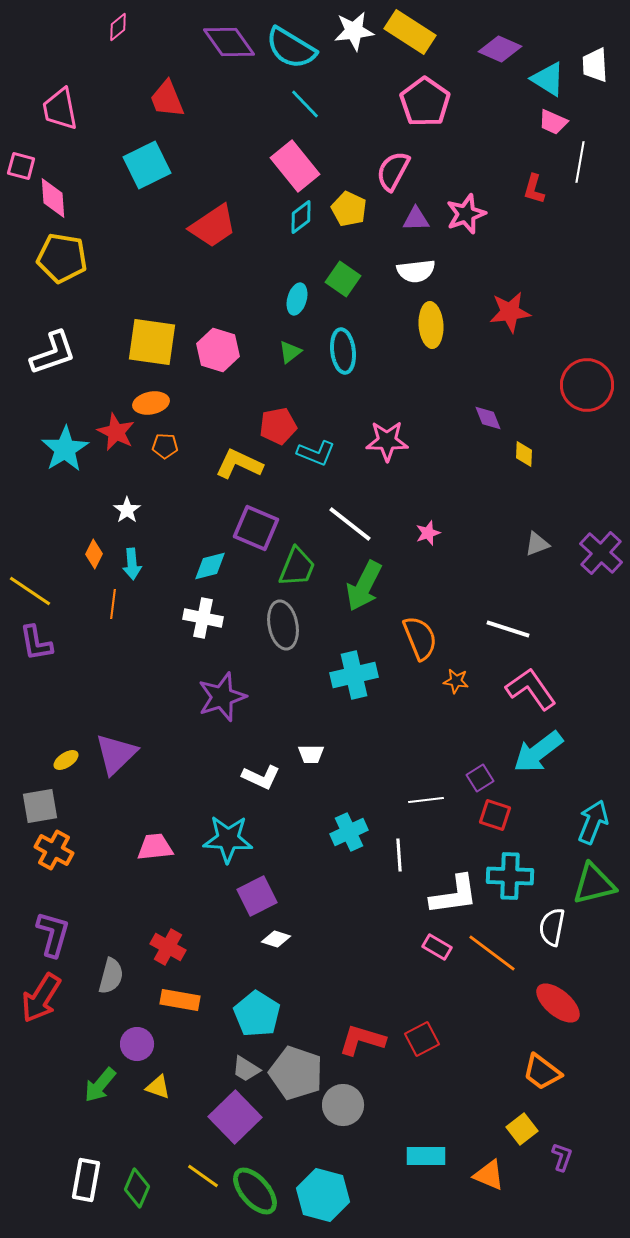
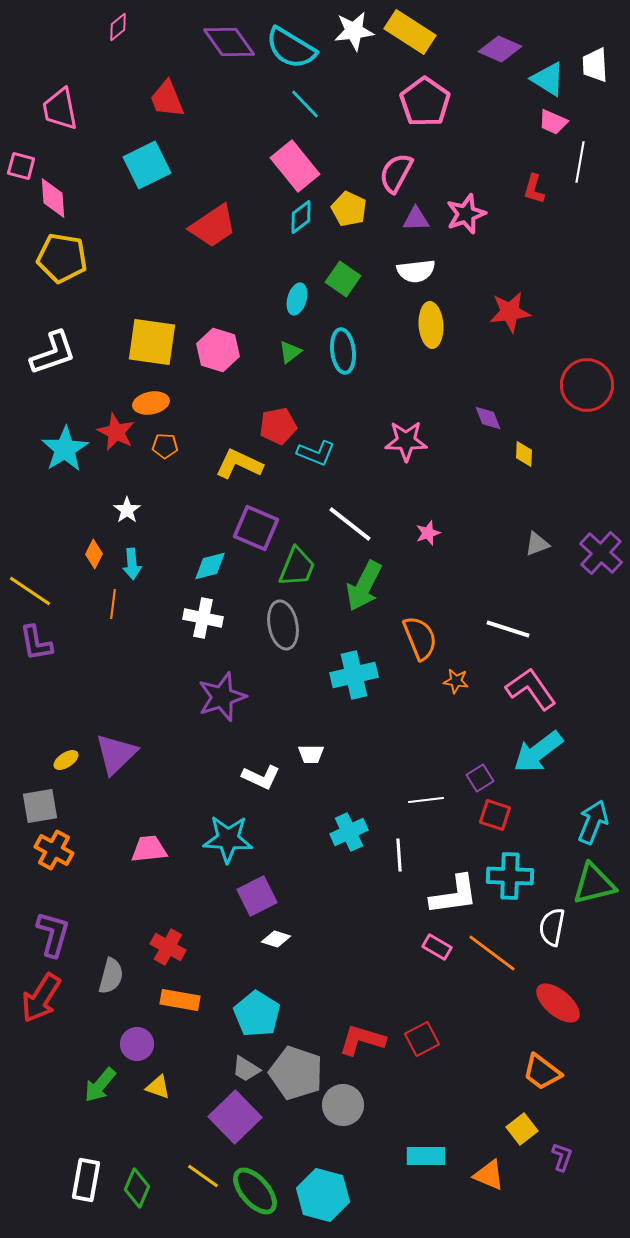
pink semicircle at (393, 171): moved 3 px right, 2 px down
pink star at (387, 441): moved 19 px right
pink trapezoid at (155, 847): moved 6 px left, 2 px down
